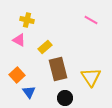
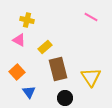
pink line: moved 3 px up
orange square: moved 3 px up
